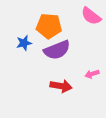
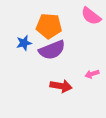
purple semicircle: moved 5 px left
